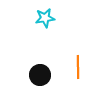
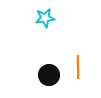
black circle: moved 9 px right
